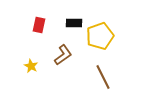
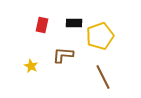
red rectangle: moved 3 px right
brown L-shape: rotated 140 degrees counterclockwise
